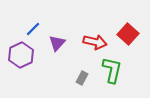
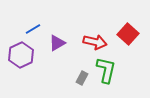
blue line: rotated 14 degrees clockwise
purple triangle: rotated 18 degrees clockwise
green L-shape: moved 6 px left
